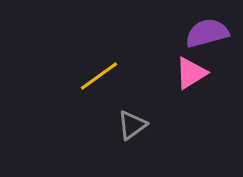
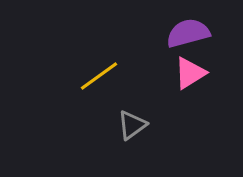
purple semicircle: moved 19 px left
pink triangle: moved 1 px left
